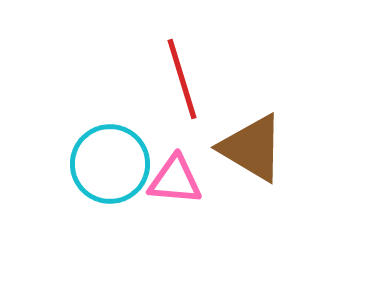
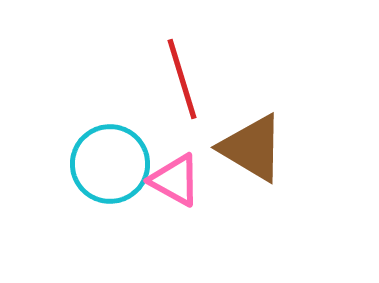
pink triangle: rotated 24 degrees clockwise
